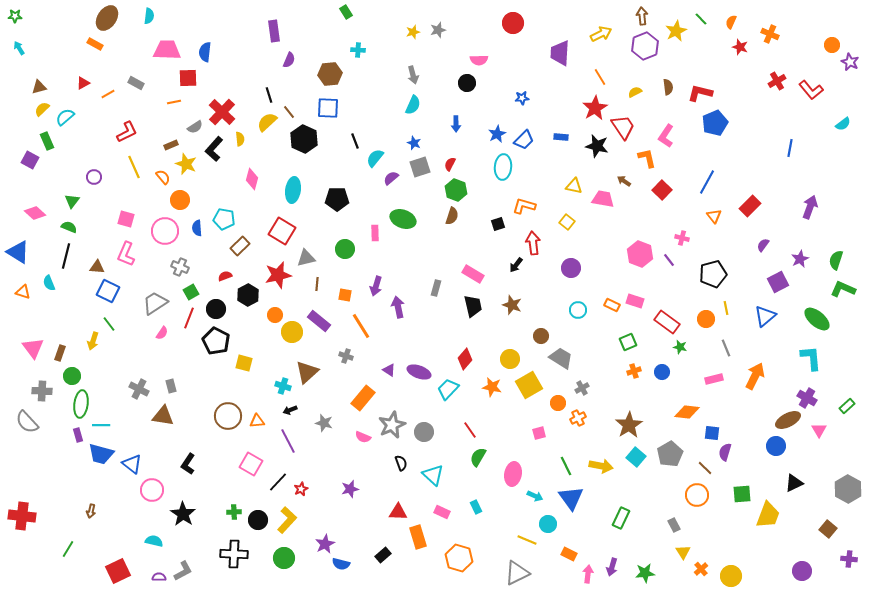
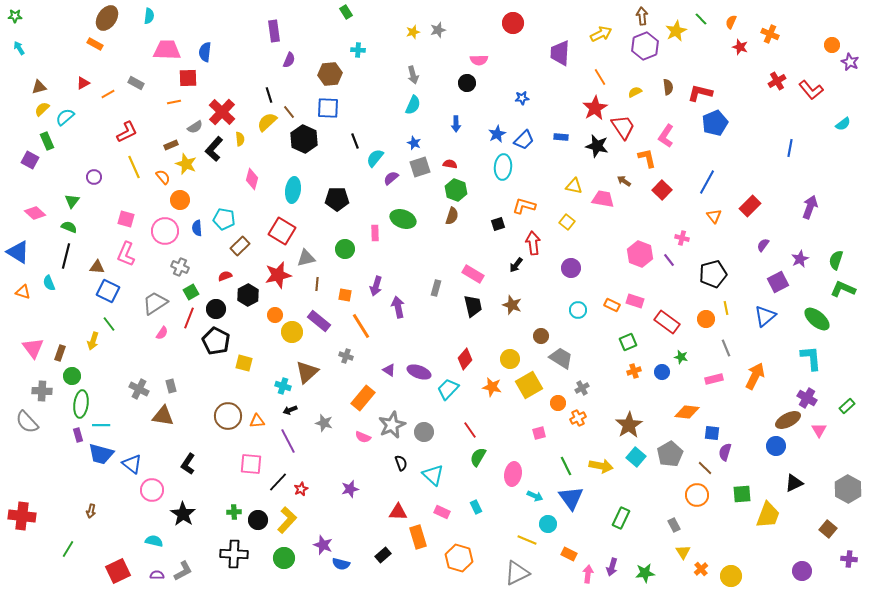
red semicircle at (450, 164): rotated 72 degrees clockwise
green star at (680, 347): moved 1 px right, 10 px down
pink square at (251, 464): rotated 25 degrees counterclockwise
purple star at (325, 544): moved 2 px left, 1 px down; rotated 24 degrees counterclockwise
purple semicircle at (159, 577): moved 2 px left, 2 px up
